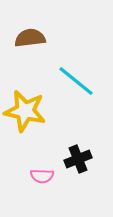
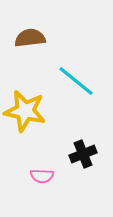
black cross: moved 5 px right, 5 px up
